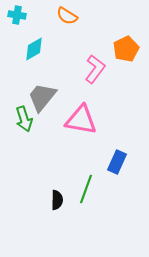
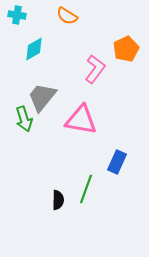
black semicircle: moved 1 px right
